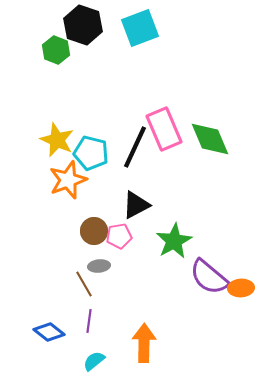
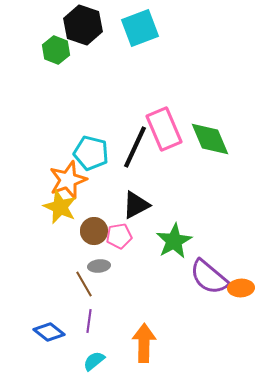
yellow star: moved 3 px right, 67 px down
